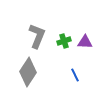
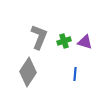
gray L-shape: moved 2 px right, 1 px down
purple triangle: rotated 14 degrees clockwise
blue line: moved 1 px up; rotated 32 degrees clockwise
